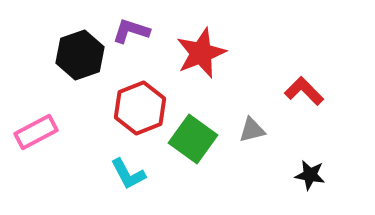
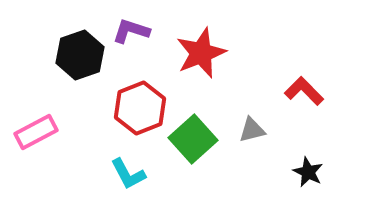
green square: rotated 12 degrees clockwise
black star: moved 2 px left, 3 px up; rotated 16 degrees clockwise
